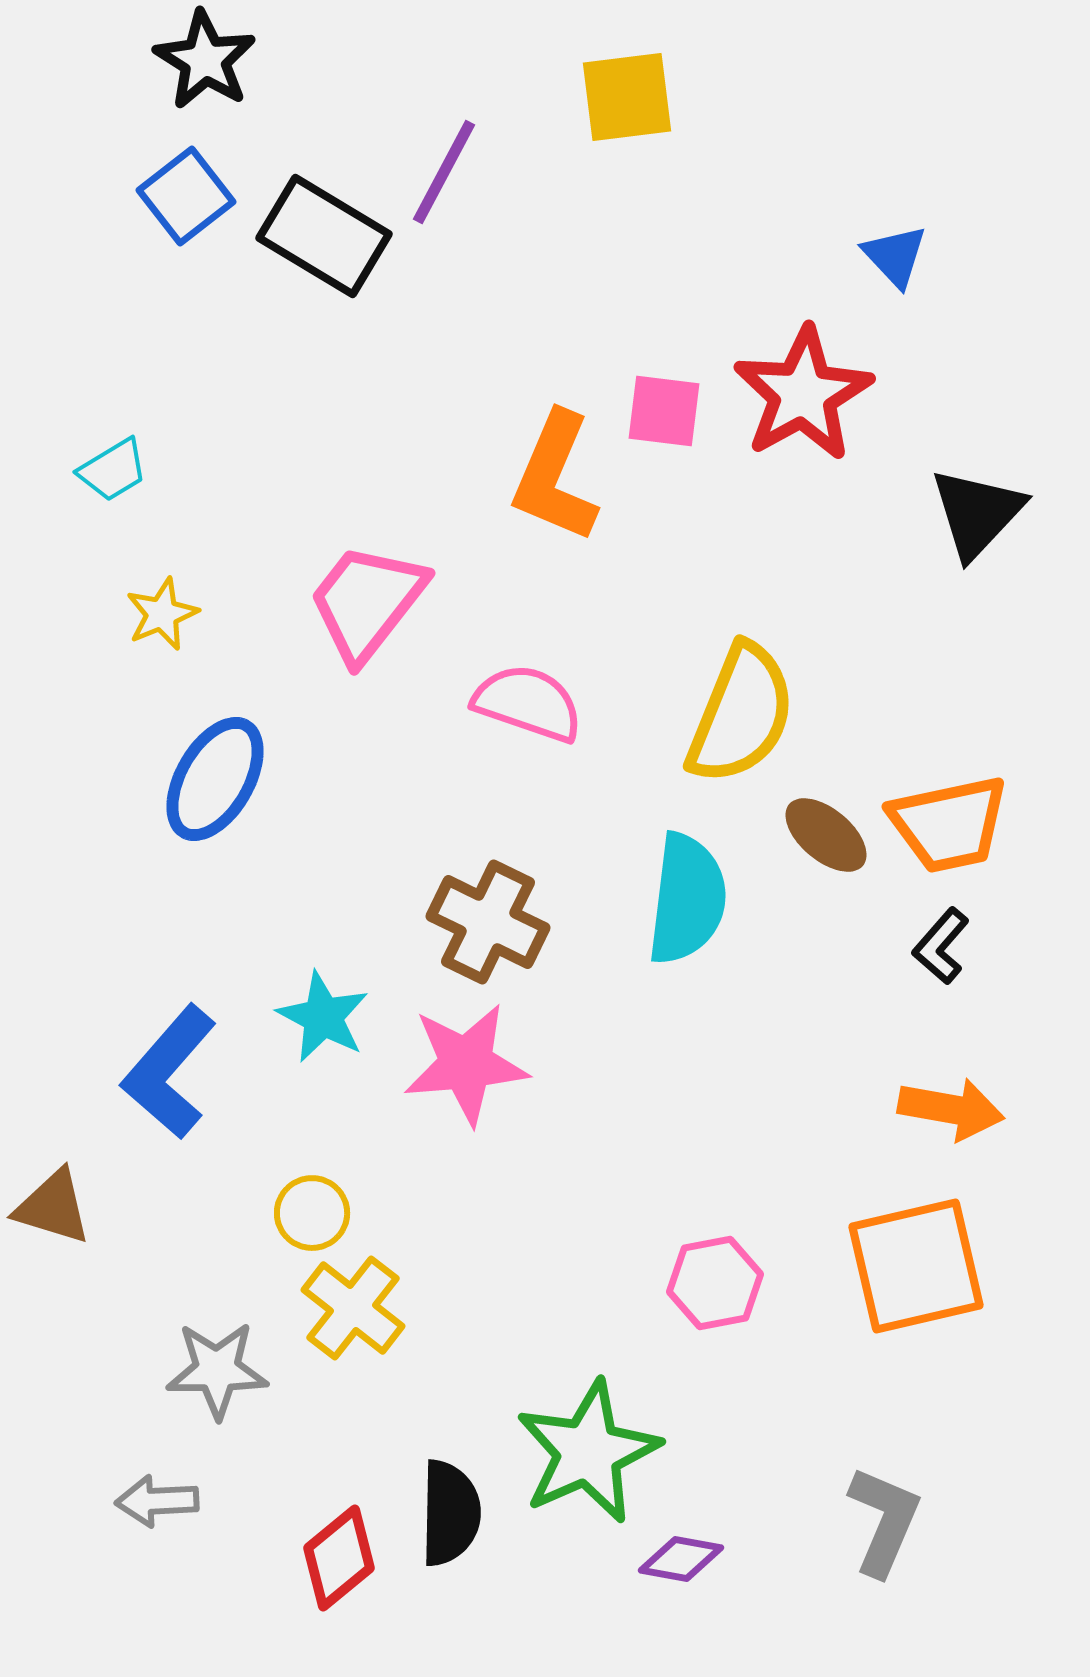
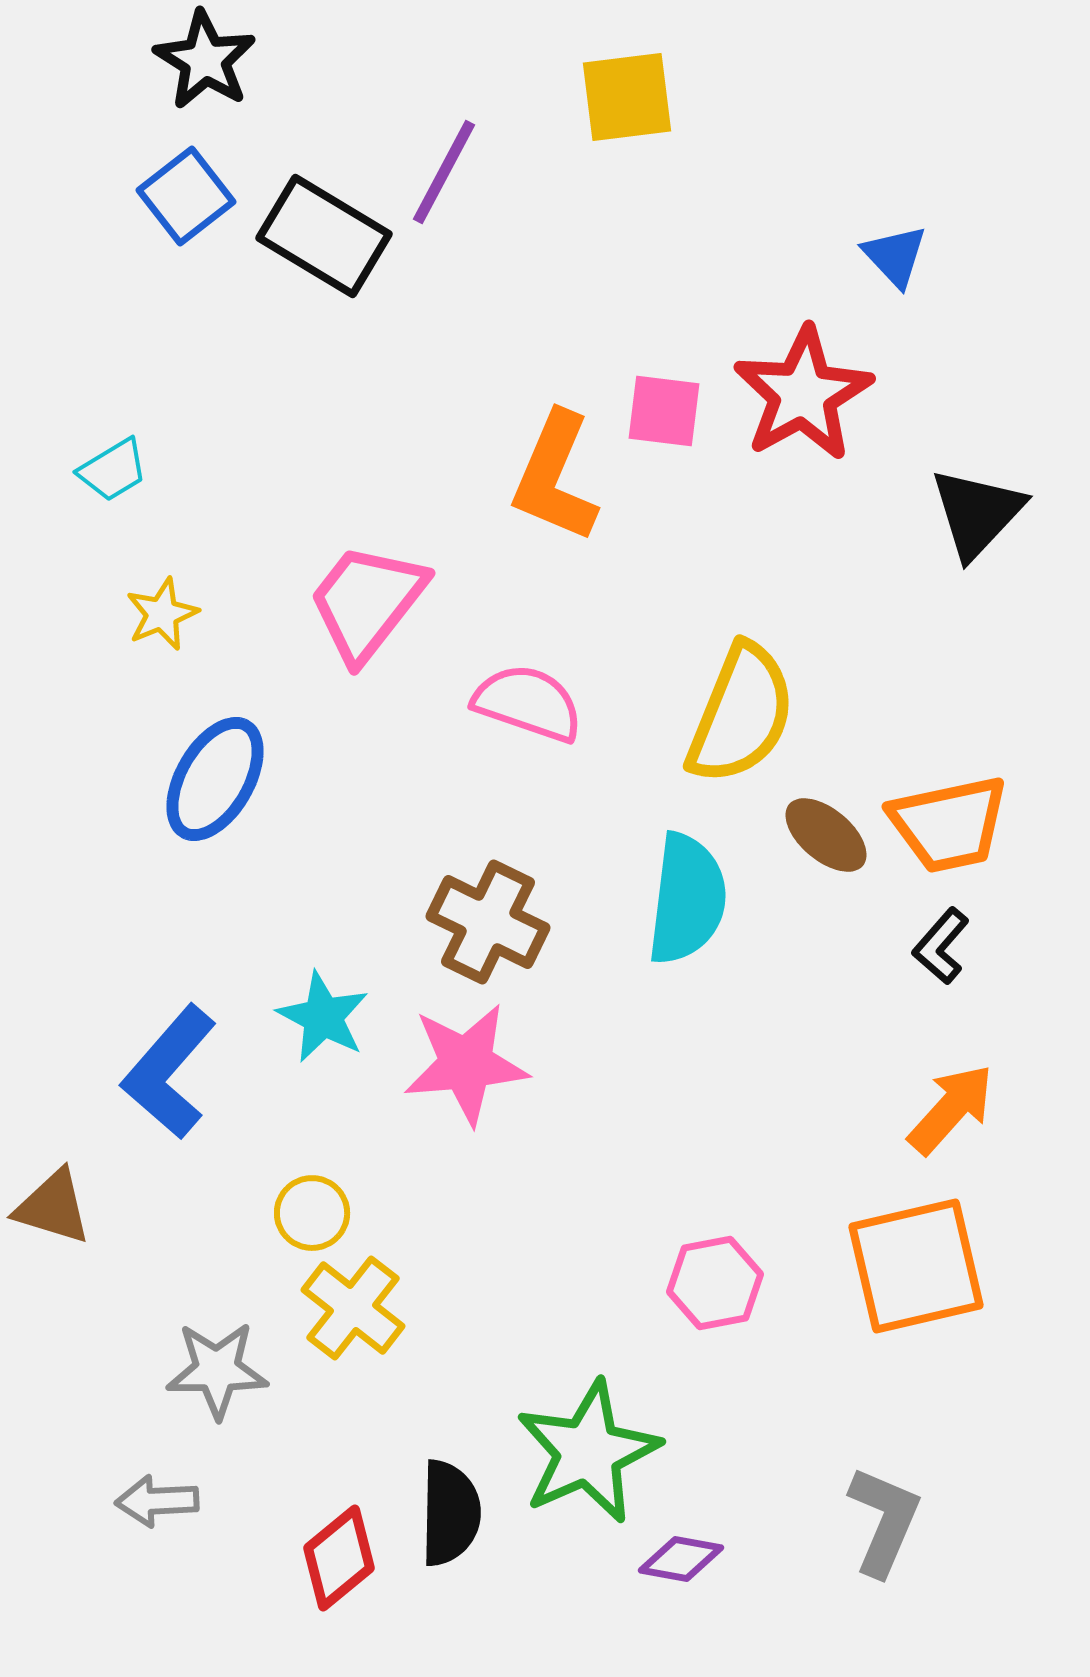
orange arrow: rotated 58 degrees counterclockwise
